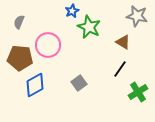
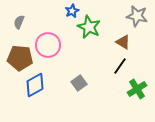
black line: moved 3 px up
green cross: moved 1 px left, 3 px up
